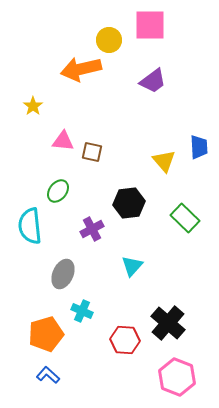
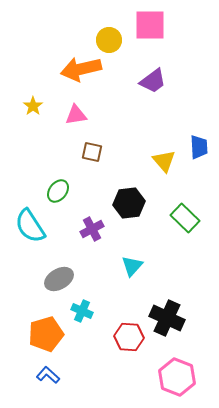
pink triangle: moved 13 px right, 26 px up; rotated 15 degrees counterclockwise
cyan semicircle: rotated 27 degrees counterclockwise
gray ellipse: moved 4 px left, 5 px down; rotated 36 degrees clockwise
black cross: moved 1 px left, 5 px up; rotated 16 degrees counterclockwise
red hexagon: moved 4 px right, 3 px up
